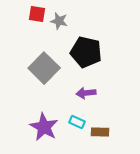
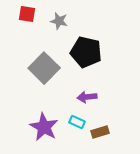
red square: moved 10 px left
purple arrow: moved 1 px right, 4 px down
brown rectangle: rotated 18 degrees counterclockwise
